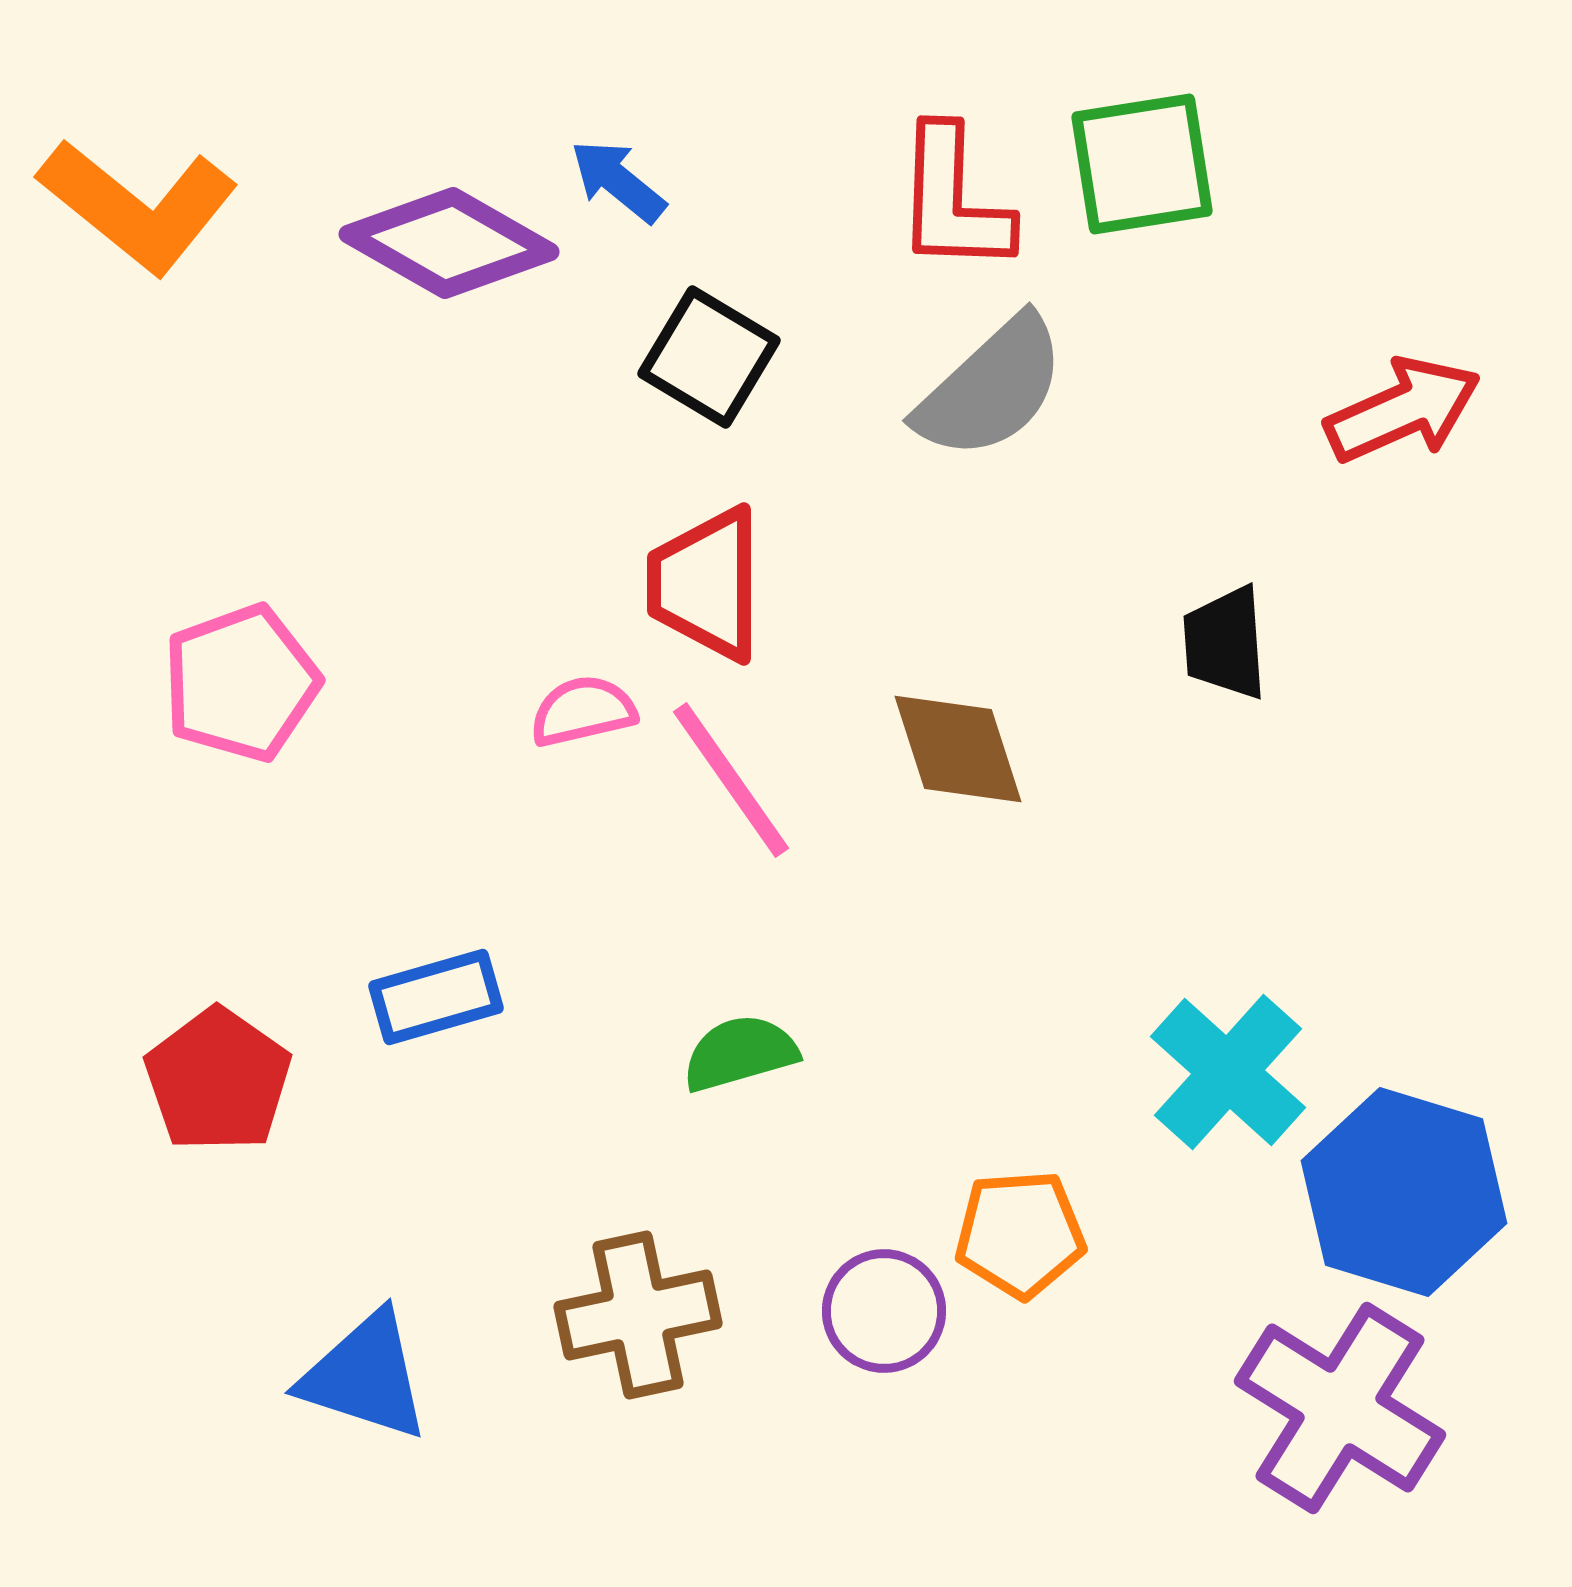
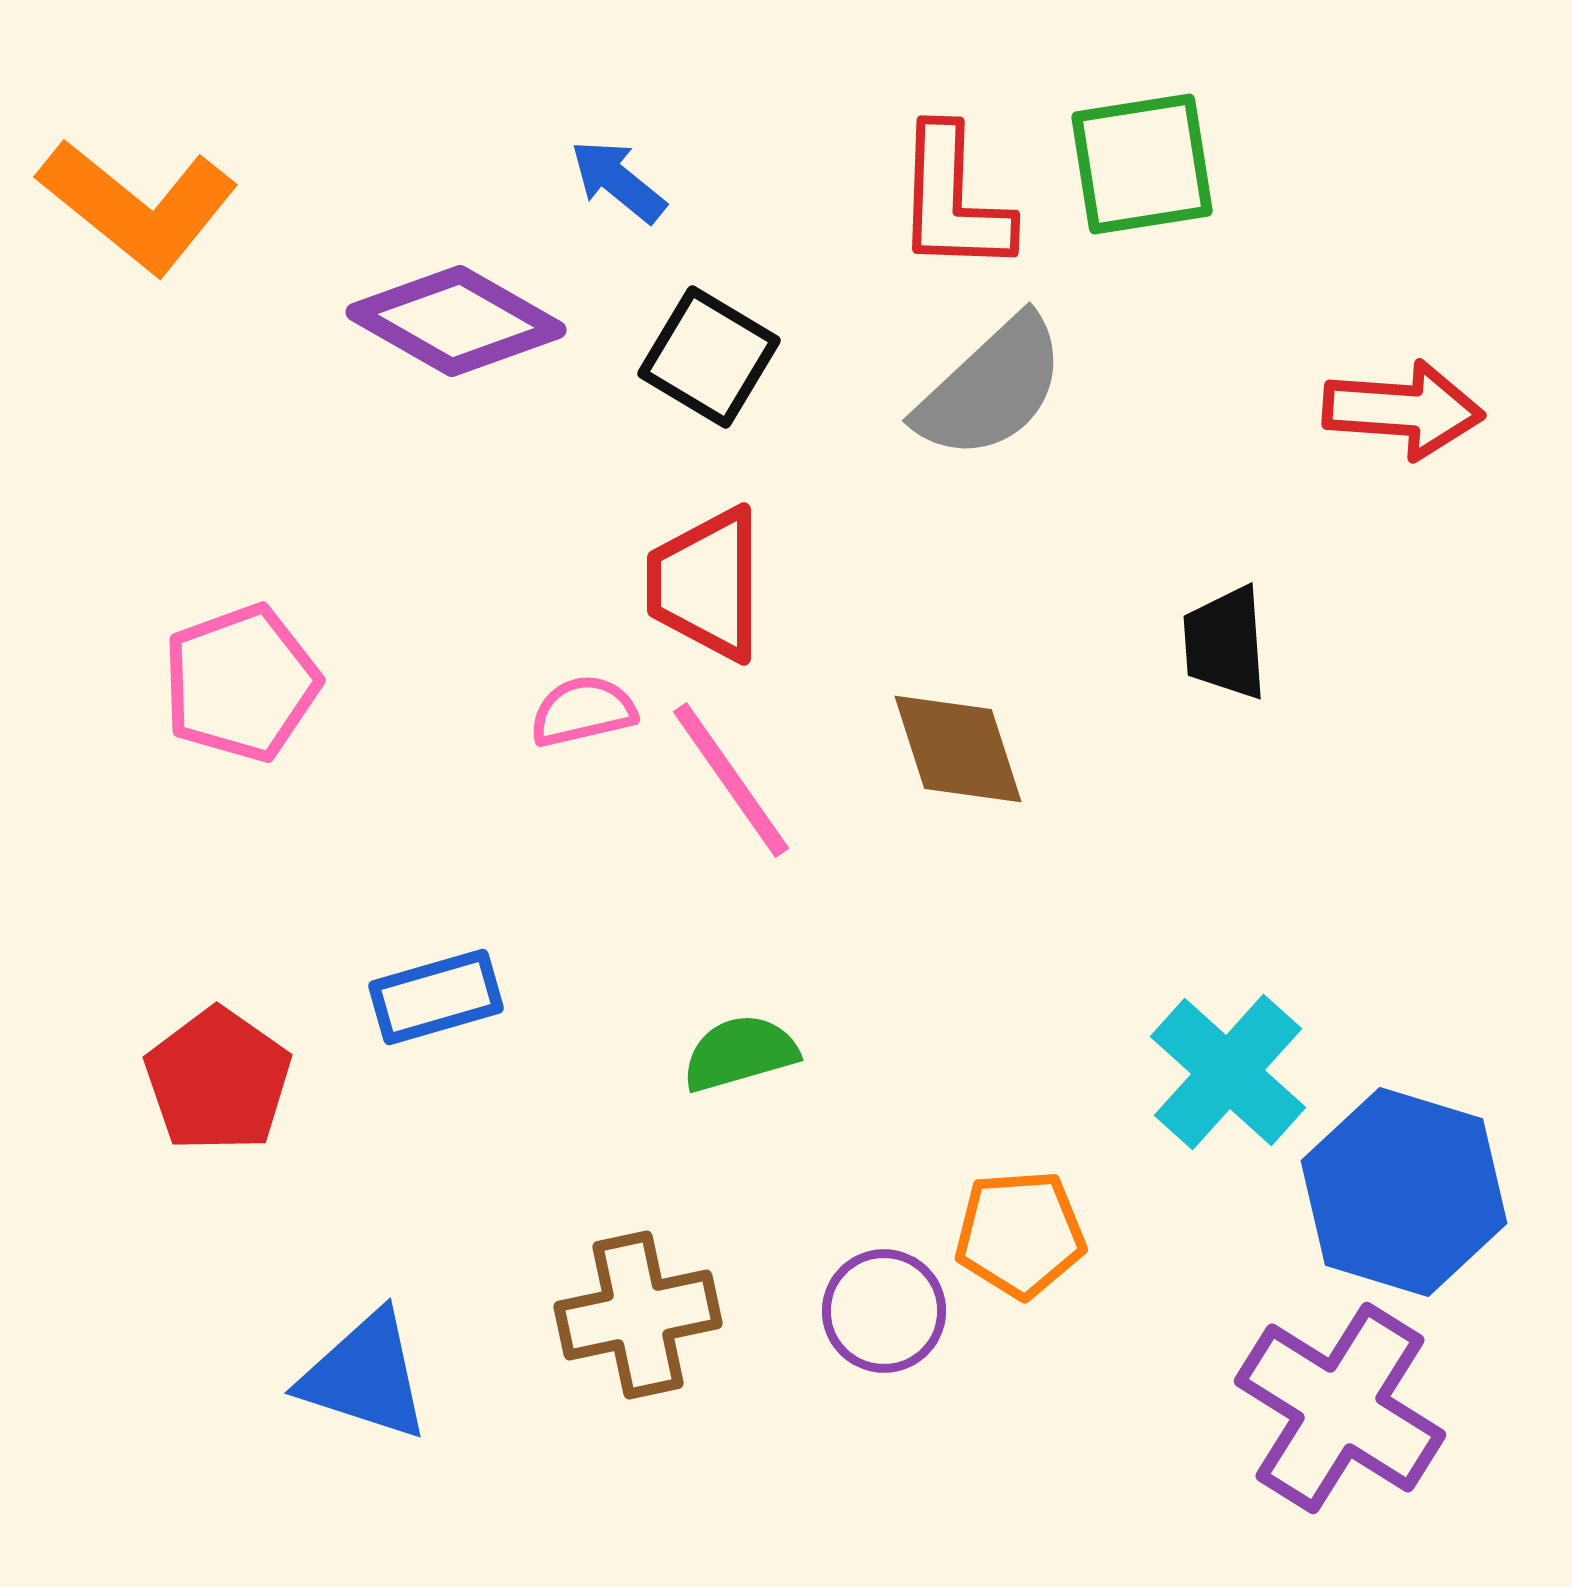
purple diamond: moved 7 px right, 78 px down
red arrow: rotated 28 degrees clockwise
